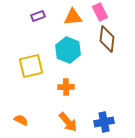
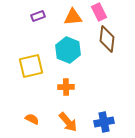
pink rectangle: moved 1 px left
orange semicircle: moved 11 px right, 1 px up
